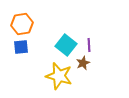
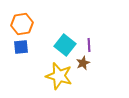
cyan square: moved 1 px left
